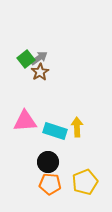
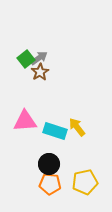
yellow arrow: rotated 36 degrees counterclockwise
black circle: moved 1 px right, 2 px down
yellow pentagon: rotated 10 degrees clockwise
